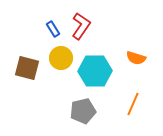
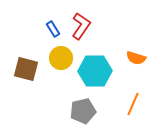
brown square: moved 1 px left, 1 px down
